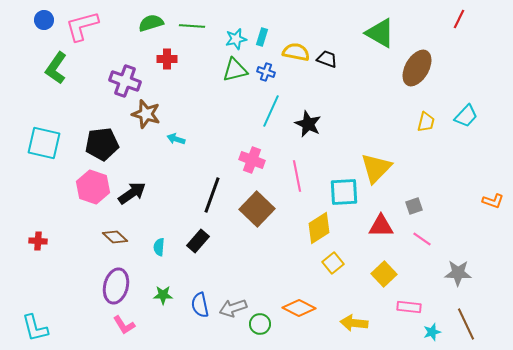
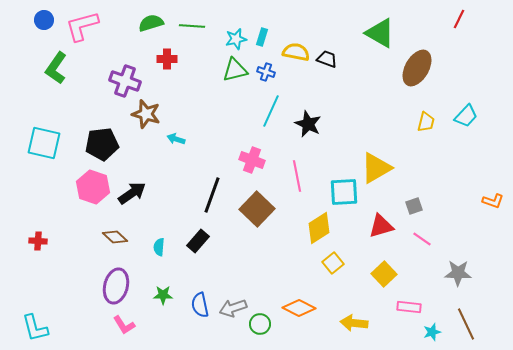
yellow triangle at (376, 168): rotated 16 degrees clockwise
red triangle at (381, 226): rotated 16 degrees counterclockwise
